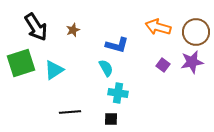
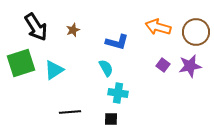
blue L-shape: moved 3 px up
purple star: moved 2 px left, 4 px down
